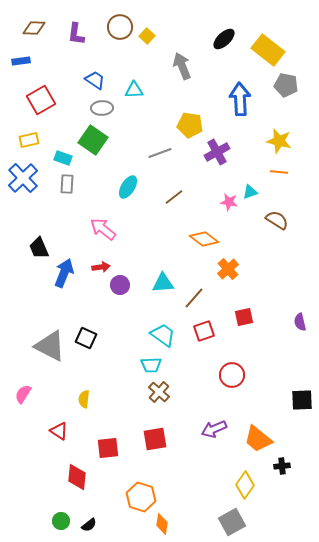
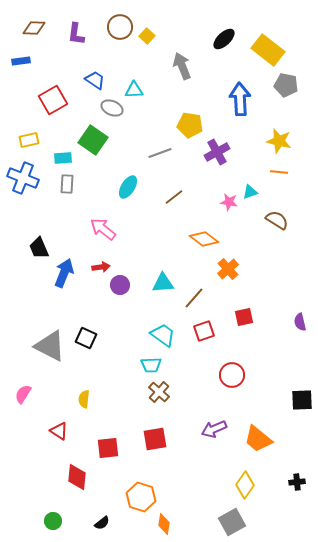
red square at (41, 100): moved 12 px right
gray ellipse at (102, 108): moved 10 px right; rotated 25 degrees clockwise
cyan rectangle at (63, 158): rotated 24 degrees counterclockwise
blue cross at (23, 178): rotated 24 degrees counterclockwise
black cross at (282, 466): moved 15 px right, 16 px down
green circle at (61, 521): moved 8 px left
orange diamond at (162, 524): moved 2 px right
black semicircle at (89, 525): moved 13 px right, 2 px up
